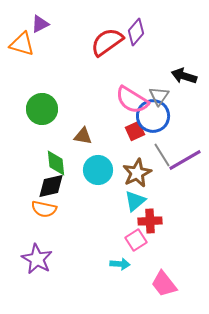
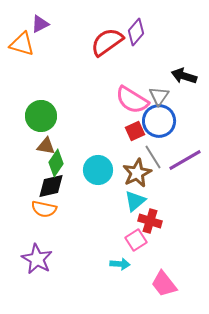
green circle: moved 1 px left, 7 px down
blue circle: moved 6 px right, 5 px down
brown triangle: moved 37 px left, 10 px down
gray line: moved 9 px left, 2 px down
green diamond: rotated 40 degrees clockwise
red cross: rotated 20 degrees clockwise
